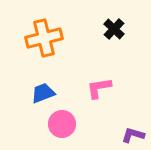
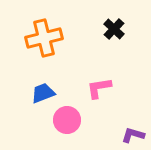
pink circle: moved 5 px right, 4 px up
